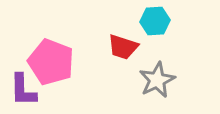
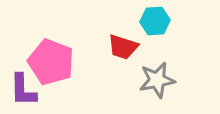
gray star: rotated 15 degrees clockwise
